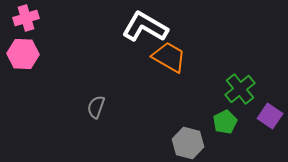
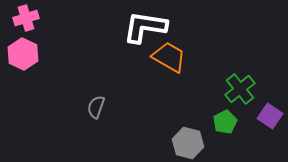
white L-shape: rotated 21 degrees counterclockwise
pink hexagon: rotated 24 degrees clockwise
